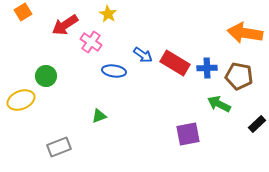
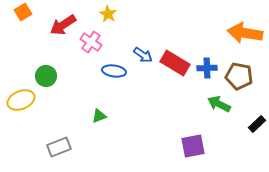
red arrow: moved 2 px left
purple square: moved 5 px right, 12 px down
